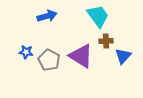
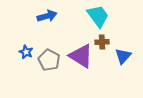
brown cross: moved 4 px left, 1 px down
blue star: rotated 16 degrees clockwise
